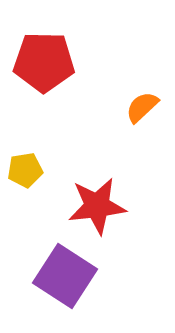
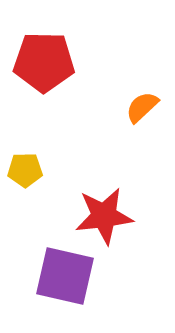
yellow pentagon: rotated 8 degrees clockwise
red star: moved 7 px right, 10 px down
purple square: rotated 20 degrees counterclockwise
